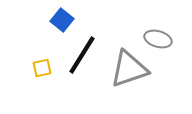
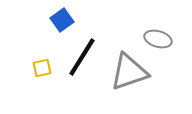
blue square: rotated 15 degrees clockwise
black line: moved 2 px down
gray triangle: moved 3 px down
